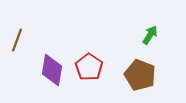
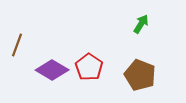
green arrow: moved 9 px left, 11 px up
brown line: moved 5 px down
purple diamond: rotated 68 degrees counterclockwise
